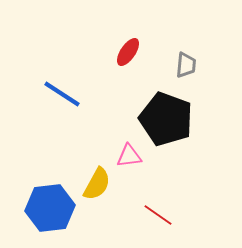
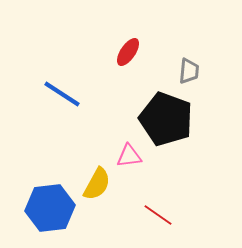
gray trapezoid: moved 3 px right, 6 px down
